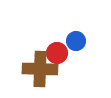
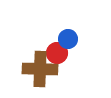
blue circle: moved 8 px left, 2 px up
